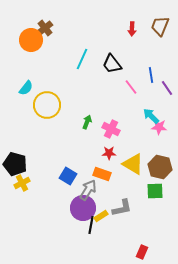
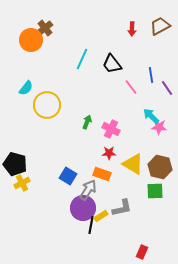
brown trapezoid: rotated 40 degrees clockwise
